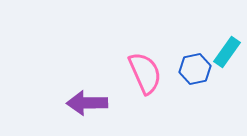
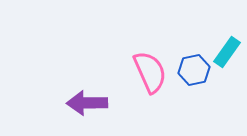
blue hexagon: moved 1 px left, 1 px down
pink semicircle: moved 5 px right, 1 px up
